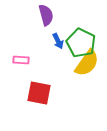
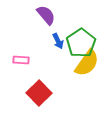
purple semicircle: rotated 25 degrees counterclockwise
green pentagon: rotated 12 degrees clockwise
red square: rotated 35 degrees clockwise
